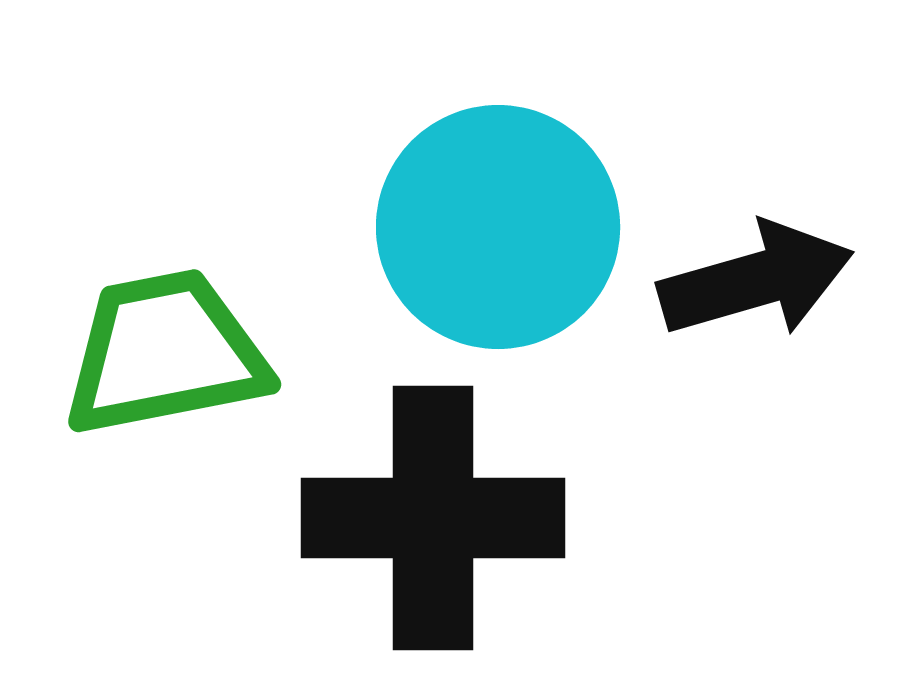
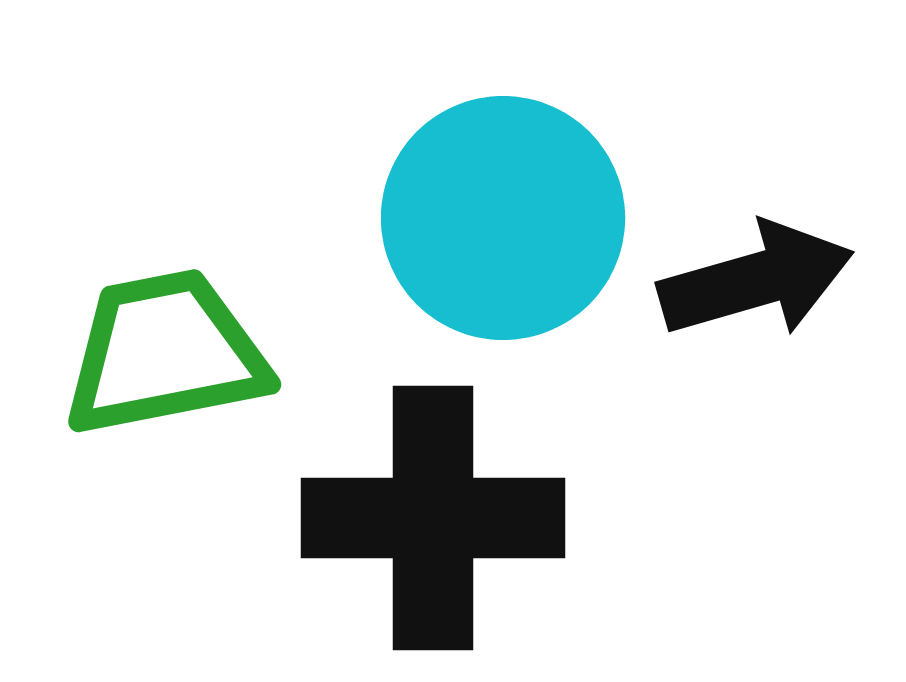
cyan circle: moved 5 px right, 9 px up
